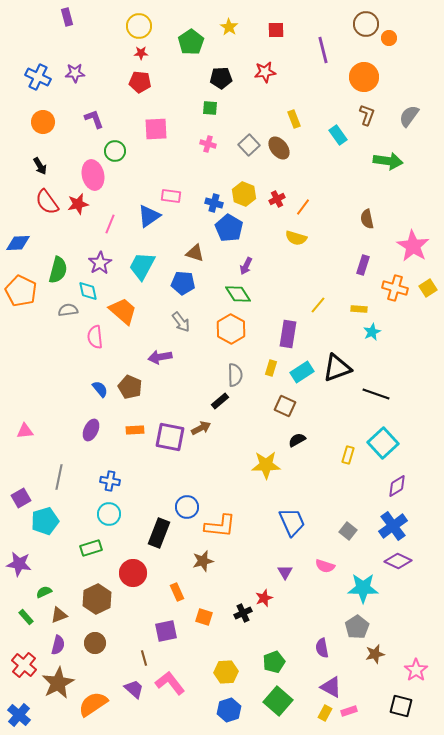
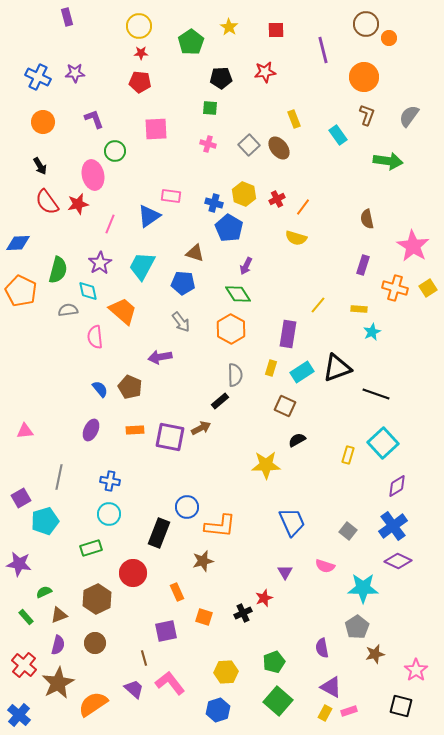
blue hexagon at (229, 710): moved 11 px left
